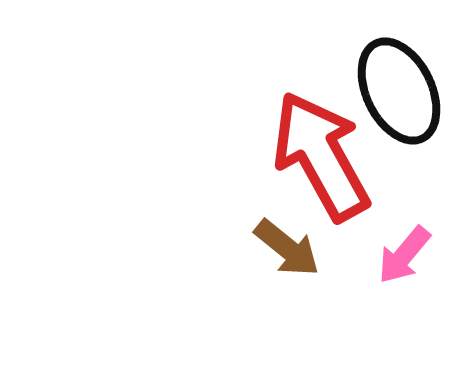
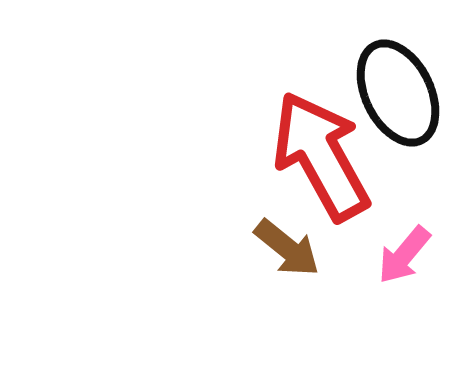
black ellipse: moved 1 px left, 2 px down
